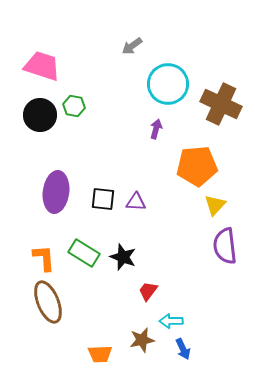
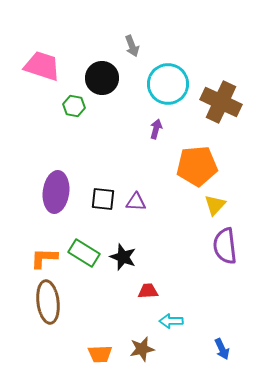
gray arrow: rotated 75 degrees counterclockwise
brown cross: moved 2 px up
black circle: moved 62 px right, 37 px up
orange L-shape: rotated 84 degrees counterclockwise
red trapezoid: rotated 50 degrees clockwise
brown ellipse: rotated 15 degrees clockwise
brown star: moved 9 px down
blue arrow: moved 39 px right
